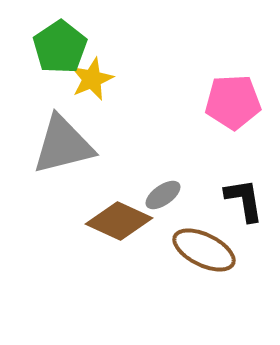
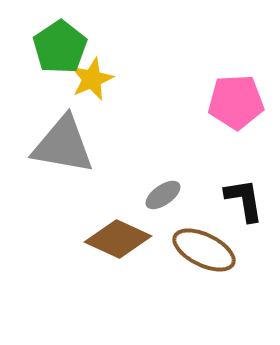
pink pentagon: moved 3 px right
gray triangle: rotated 24 degrees clockwise
brown diamond: moved 1 px left, 18 px down
